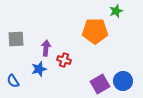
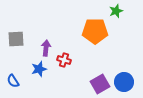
blue circle: moved 1 px right, 1 px down
